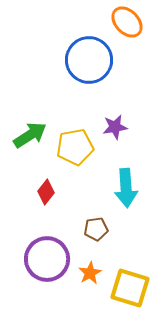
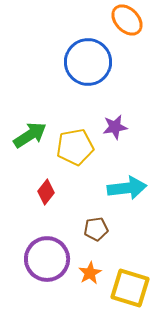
orange ellipse: moved 2 px up
blue circle: moved 1 px left, 2 px down
cyan arrow: moved 1 px right; rotated 93 degrees counterclockwise
